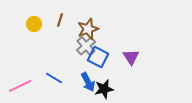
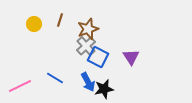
blue line: moved 1 px right
